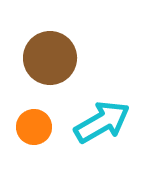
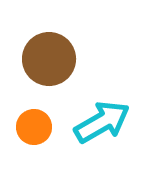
brown circle: moved 1 px left, 1 px down
